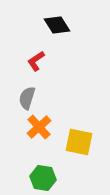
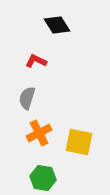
red L-shape: rotated 60 degrees clockwise
orange cross: moved 6 px down; rotated 15 degrees clockwise
